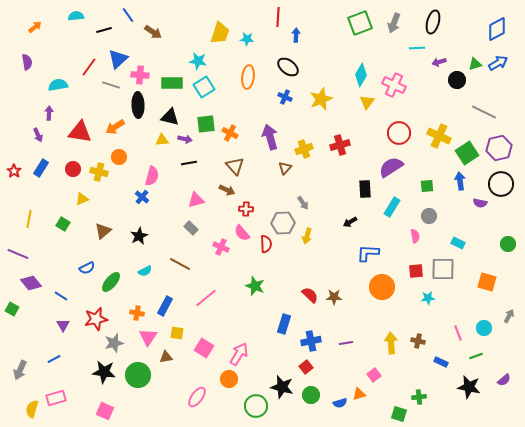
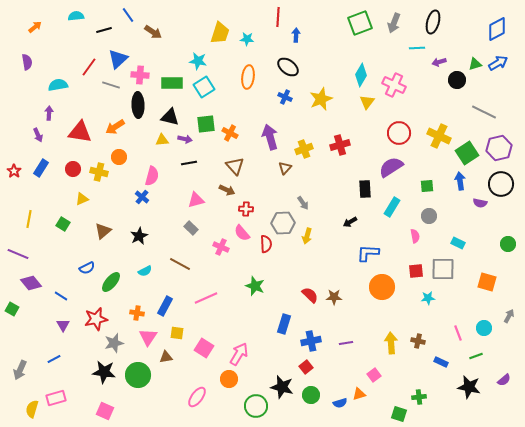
pink line at (206, 298): rotated 15 degrees clockwise
